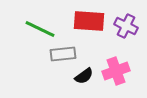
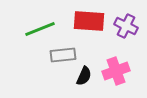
green line: rotated 48 degrees counterclockwise
gray rectangle: moved 1 px down
black semicircle: rotated 30 degrees counterclockwise
